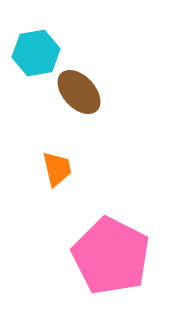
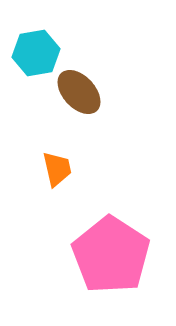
pink pentagon: moved 1 px up; rotated 6 degrees clockwise
